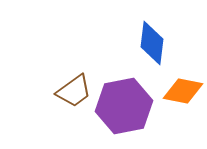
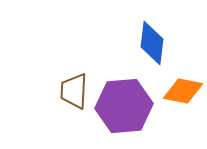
brown trapezoid: rotated 129 degrees clockwise
purple hexagon: rotated 6 degrees clockwise
